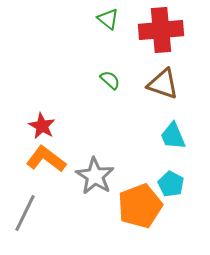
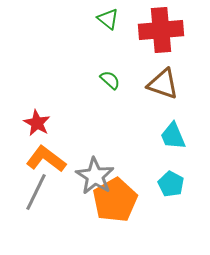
red star: moved 5 px left, 3 px up
orange pentagon: moved 25 px left, 6 px up; rotated 9 degrees counterclockwise
gray line: moved 11 px right, 21 px up
